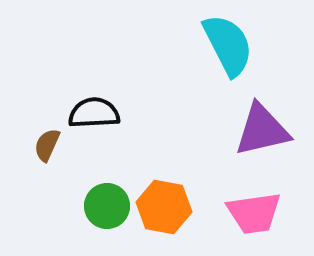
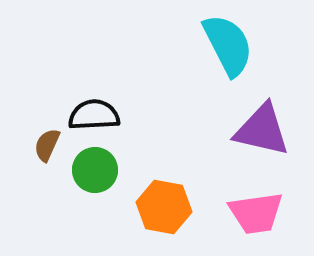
black semicircle: moved 2 px down
purple triangle: rotated 26 degrees clockwise
green circle: moved 12 px left, 36 px up
pink trapezoid: moved 2 px right
